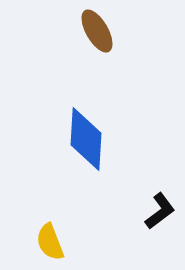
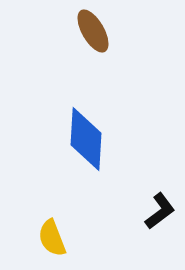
brown ellipse: moved 4 px left
yellow semicircle: moved 2 px right, 4 px up
